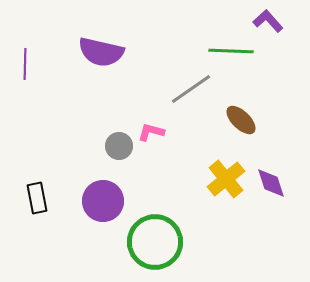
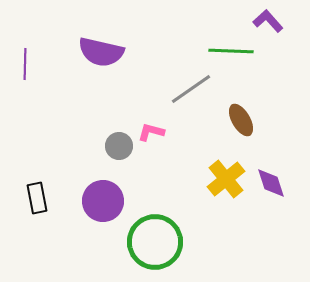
brown ellipse: rotated 16 degrees clockwise
